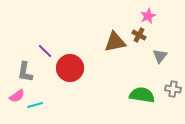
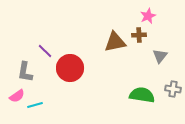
brown cross: rotated 32 degrees counterclockwise
